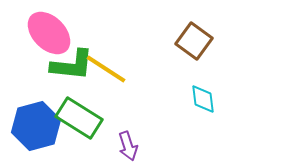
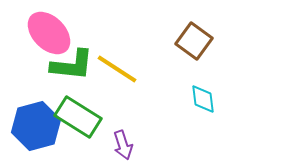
yellow line: moved 11 px right
green rectangle: moved 1 px left, 1 px up
purple arrow: moved 5 px left, 1 px up
